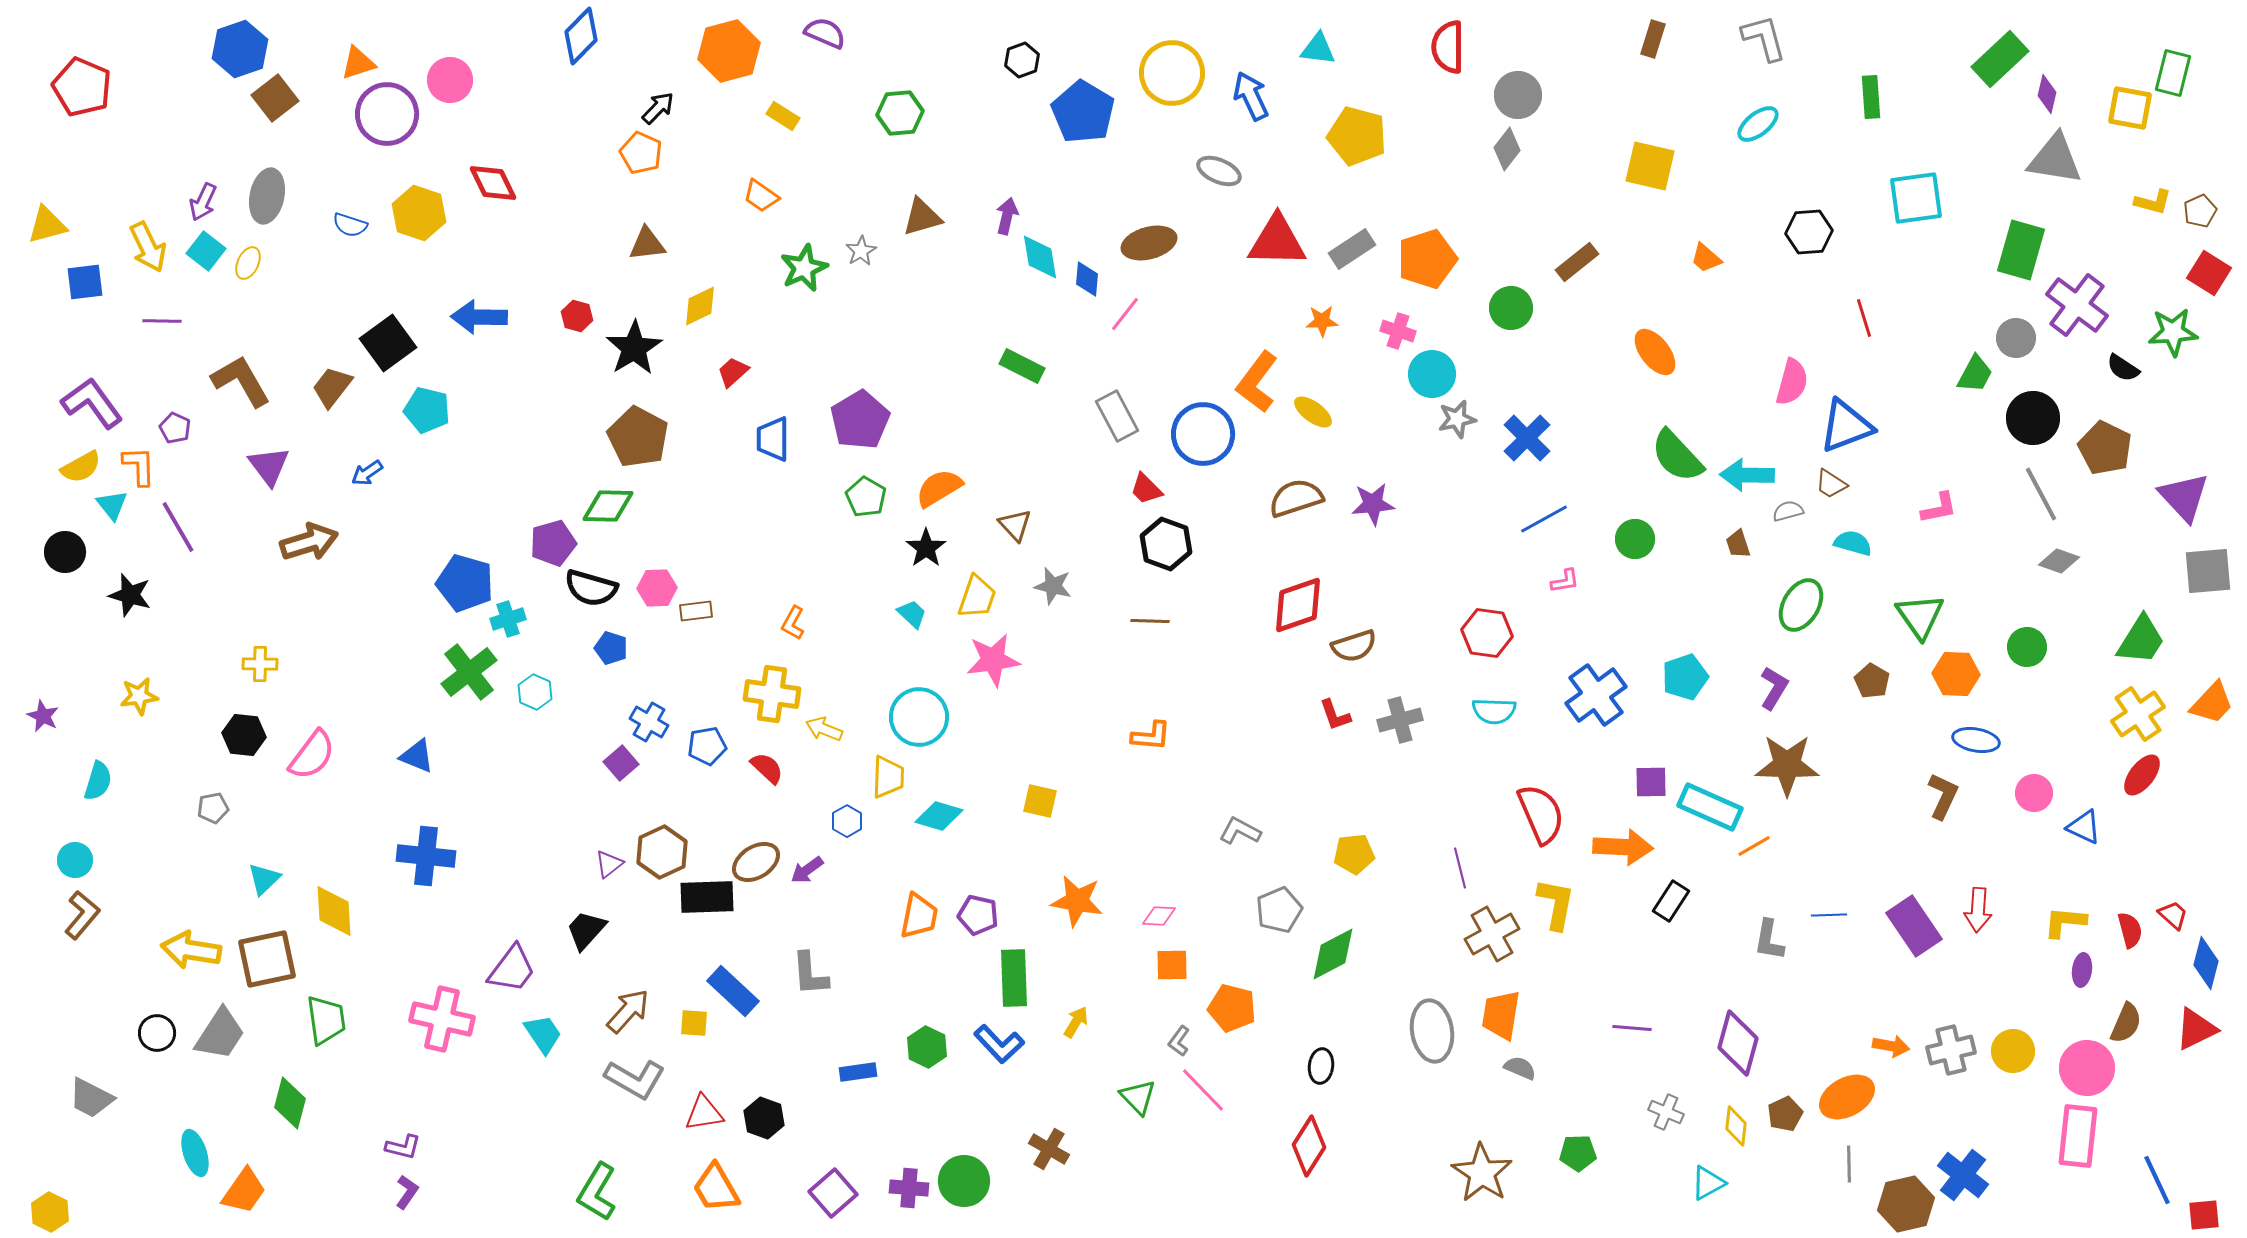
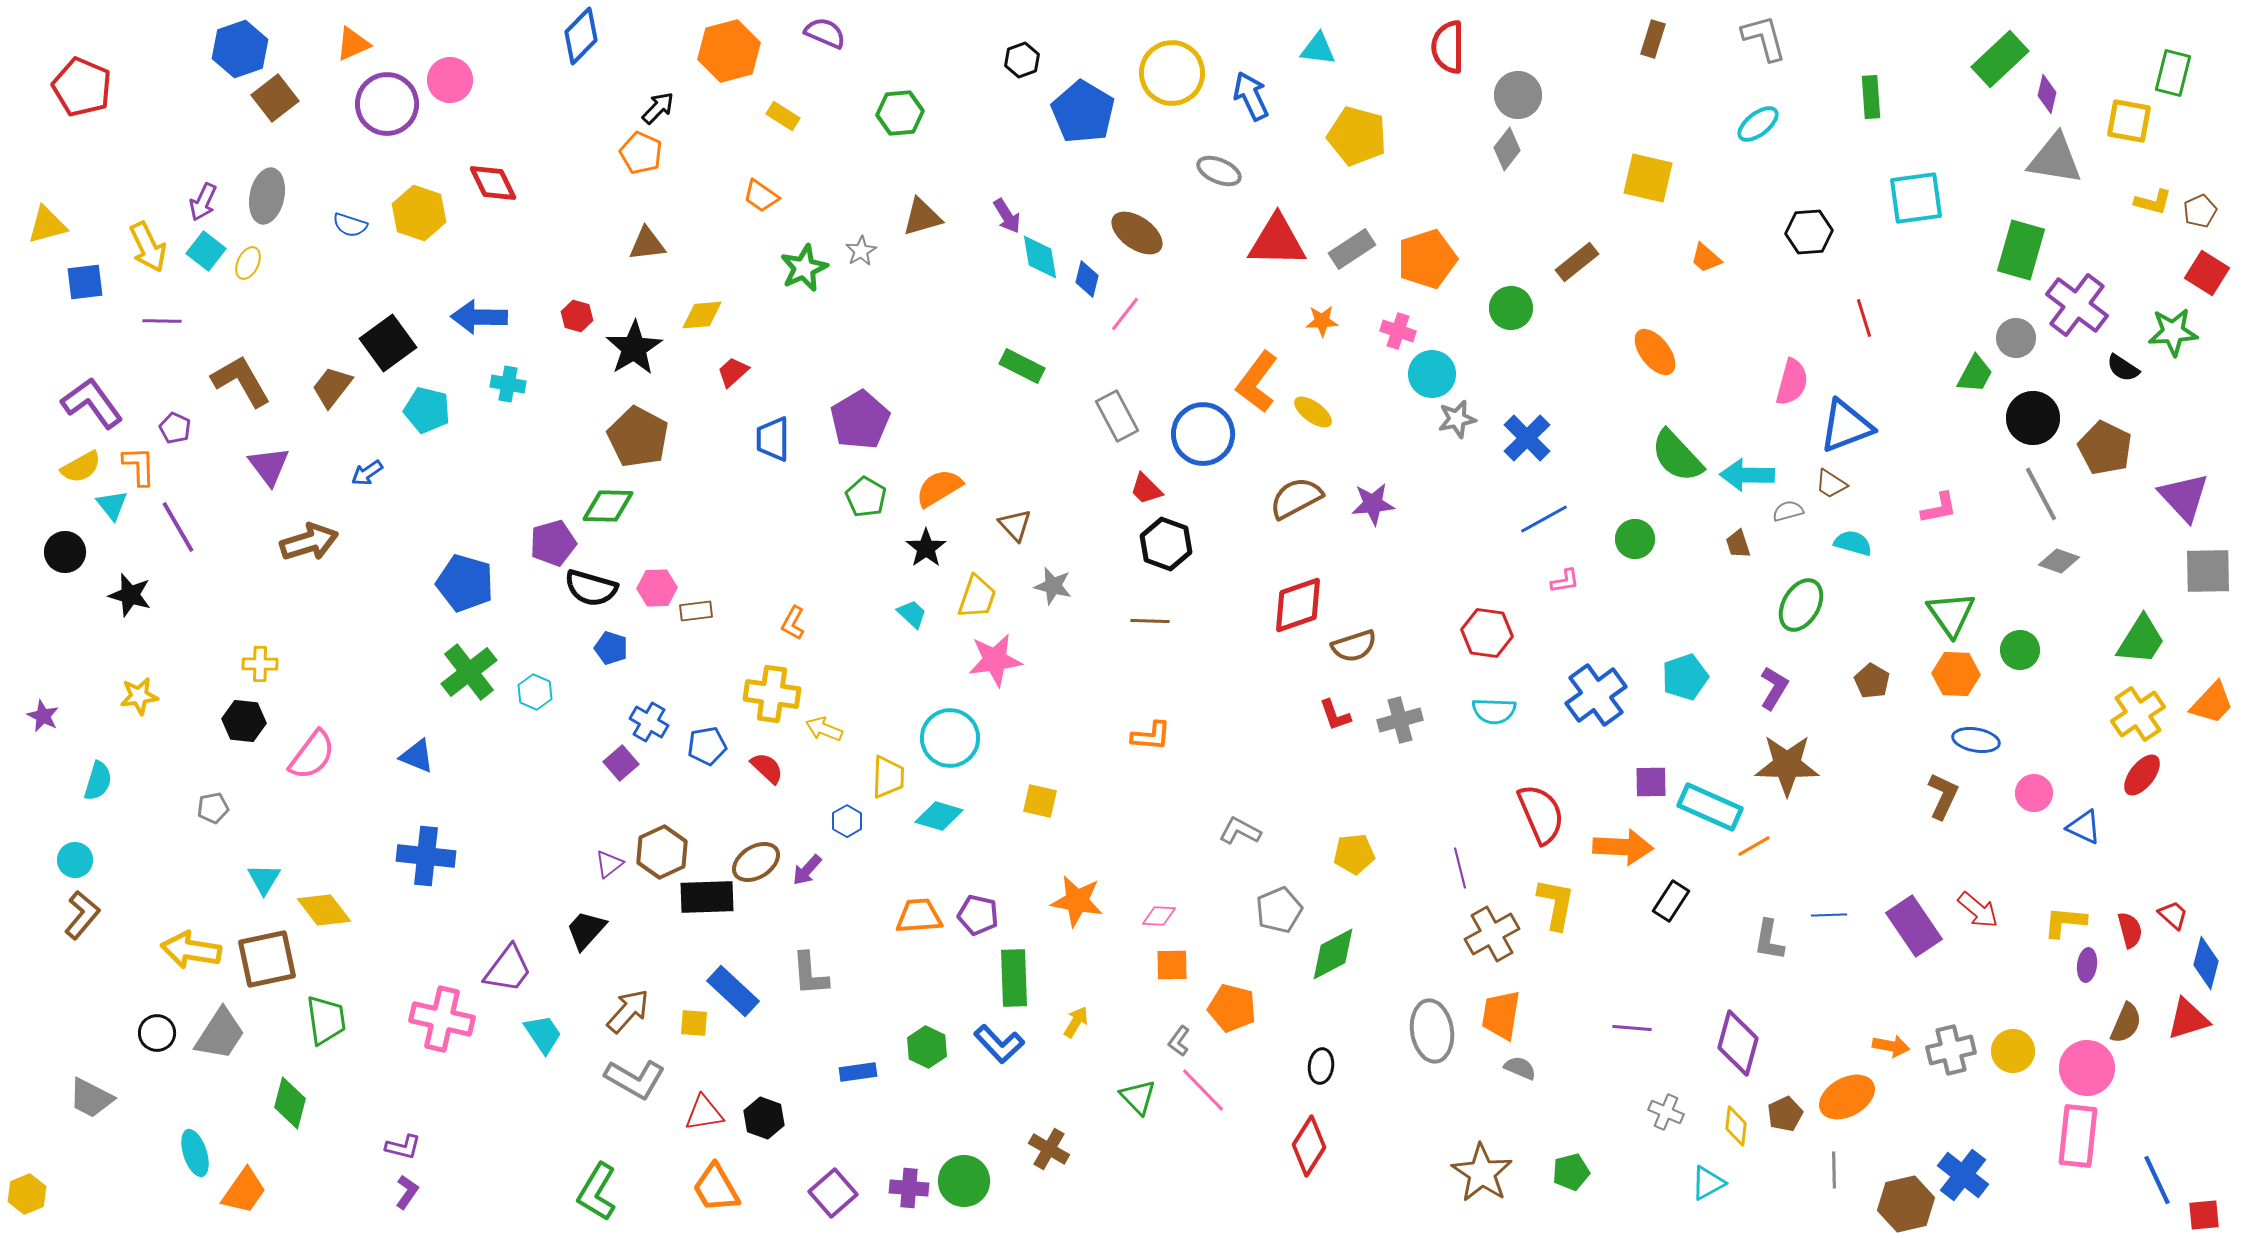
orange triangle at (358, 63): moved 5 px left, 19 px up; rotated 6 degrees counterclockwise
yellow square at (2130, 108): moved 1 px left, 13 px down
purple circle at (387, 114): moved 10 px up
yellow square at (1650, 166): moved 2 px left, 12 px down
purple arrow at (1007, 216): rotated 135 degrees clockwise
brown ellipse at (1149, 243): moved 12 px left, 10 px up; rotated 50 degrees clockwise
red square at (2209, 273): moved 2 px left
blue diamond at (1087, 279): rotated 9 degrees clockwise
yellow diamond at (700, 306): moved 2 px right, 9 px down; rotated 21 degrees clockwise
brown semicircle at (1296, 498): rotated 10 degrees counterclockwise
gray square at (2208, 571): rotated 4 degrees clockwise
green triangle at (1920, 616): moved 31 px right, 2 px up
cyan cross at (508, 619): moved 235 px up; rotated 28 degrees clockwise
green circle at (2027, 647): moved 7 px left, 3 px down
pink star at (993, 660): moved 2 px right
cyan circle at (919, 717): moved 31 px right, 21 px down
black hexagon at (244, 735): moved 14 px up
purple arrow at (807, 870): rotated 12 degrees counterclockwise
cyan triangle at (264, 879): rotated 15 degrees counterclockwise
red arrow at (1978, 910): rotated 54 degrees counterclockwise
yellow diamond at (334, 911): moved 10 px left, 1 px up; rotated 34 degrees counterclockwise
orange trapezoid at (919, 916): rotated 105 degrees counterclockwise
purple trapezoid at (512, 969): moved 4 px left
purple ellipse at (2082, 970): moved 5 px right, 5 px up
red triangle at (2196, 1029): moved 8 px left, 10 px up; rotated 9 degrees clockwise
green pentagon at (1578, 1153): moved 7 px left, 19 px down; rotated 12 degrees counterclockwise
gray line at (1849, 1164): moved 15 px left, 6 px down
yellow hexagon at (50, 1212): moved 23 px left, 18 px up; rotated 12 degrees clockwise
